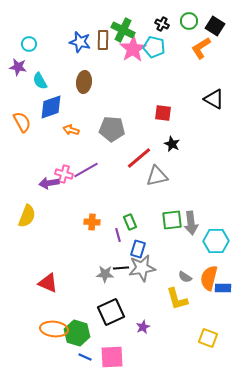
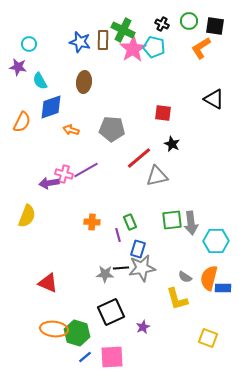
black square at (215, 26): rotated 24 degrees counterclockwise
orange semicircle at (22, 122): rotated 55 degrees clockwise
blue line at (85, 357): rotated 64 degrees counterclockwise
